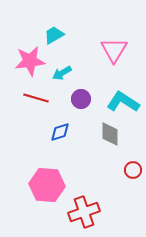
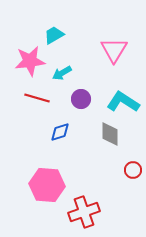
red line: moved 1 px right
